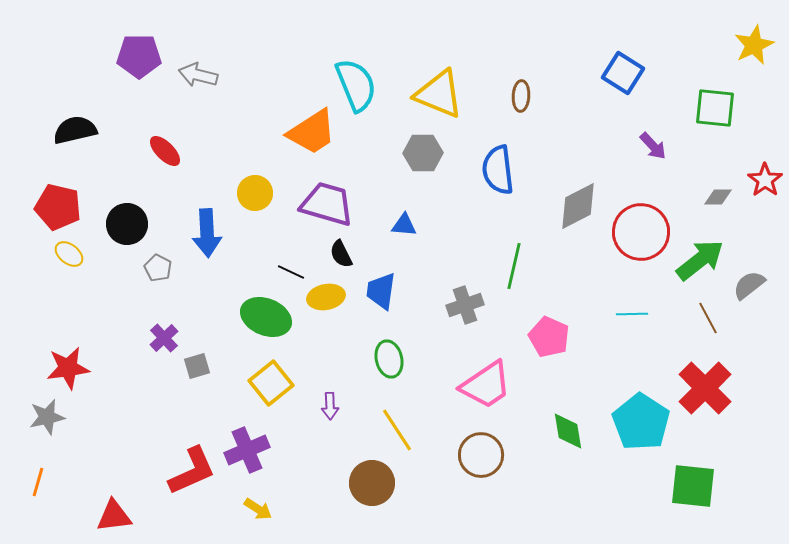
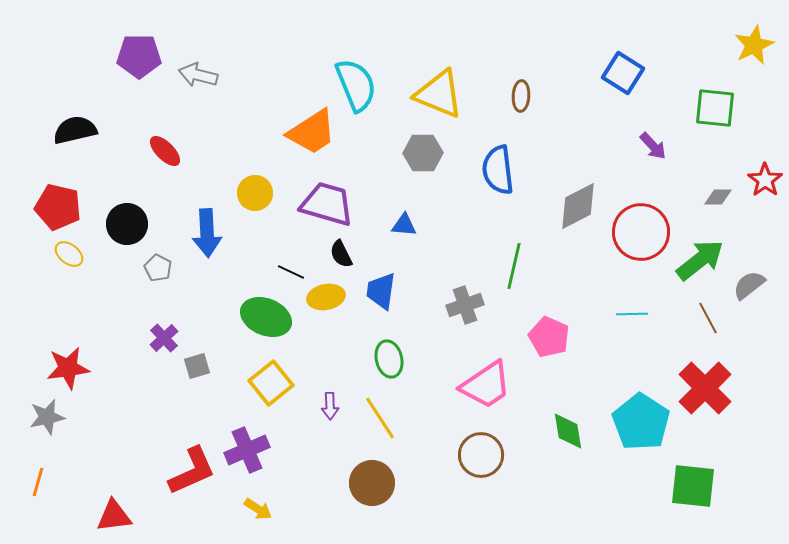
yellow line at (397, 430): moved 17 px left, 12 px up
